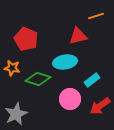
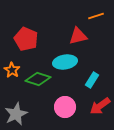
orange star: moved 2 px down; rotated 21 degrees clockwise
cyan rectangle: rotated 21 degrees counterclockwise
pink circle: moved 5 px left, 8 px down
